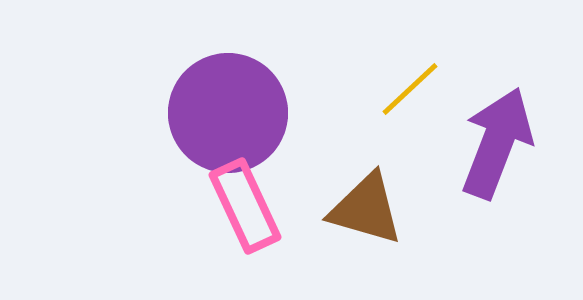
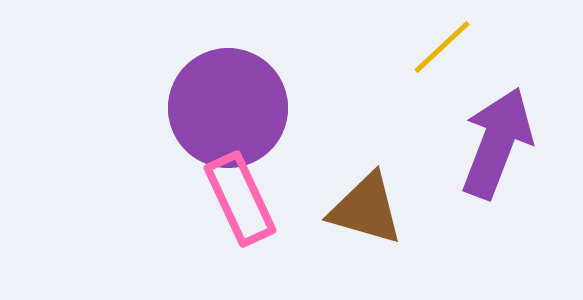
yellow line: moved 32 px right, 42 px up
purple circle: moved 5 px up
pink rectangle: moved 5 px left, 7 px up
